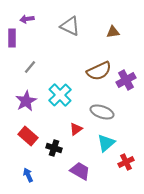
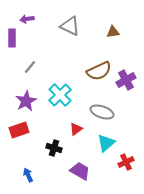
red rectangle: moved 9 px left, 6 px up; rotated 60 degrees counterclockwise
